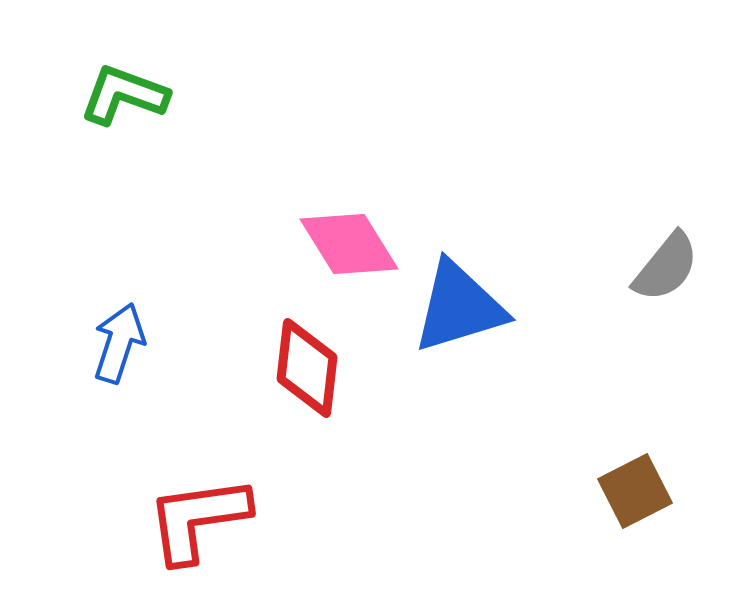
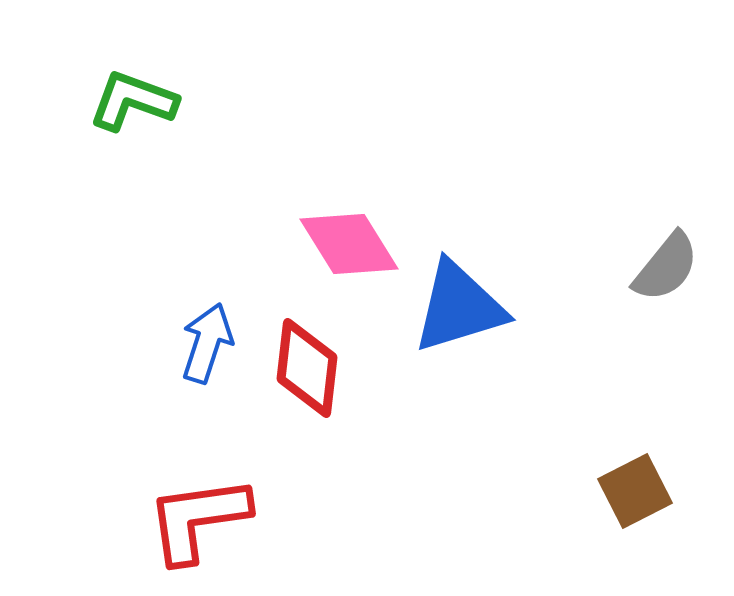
green L-shape: moved 9 px right, 6 px down
blue arrow: moved 88 px right
